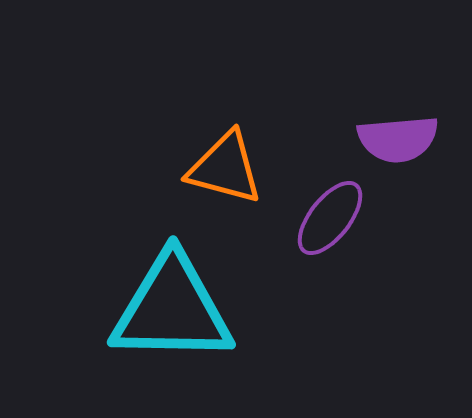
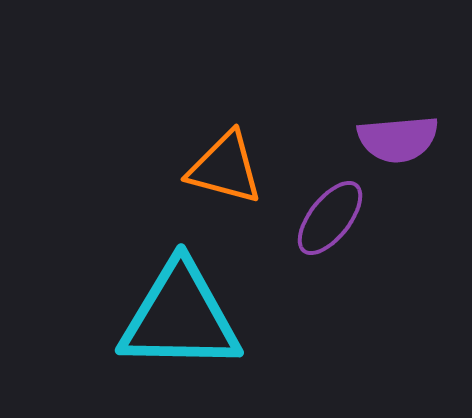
cyan triangle: moved 8 px right, 8 px down
